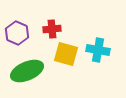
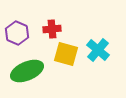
cyan cross: rotated 30 degrees clockwise
